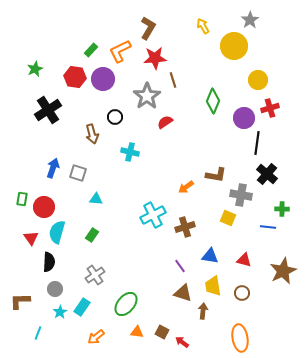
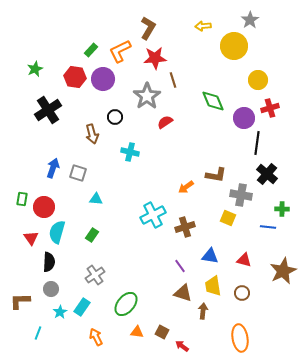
yellow arrow at (203, 26): rotated 63 degrees counterclockwise
green diamond at (213, 101): rotated 45 degrees counterclockwise
gray circle at (55, 289): moved 4 px left
orange arrow at (96, 337): rotated 102 degrees clockwise
red arrow at (182, 342): moved 4 px down
